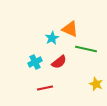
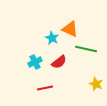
cyan star: rotated 16 degrees counterclockwise
